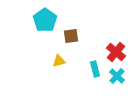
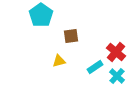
cyan pentagon: moved 4 px left, 5 px up
cyan rectangle: moved 2 px up; rotated 70 degrees clockwise
